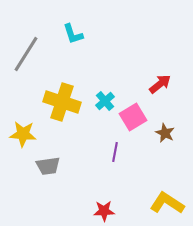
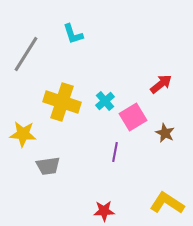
red arrow: moved 1 px right
